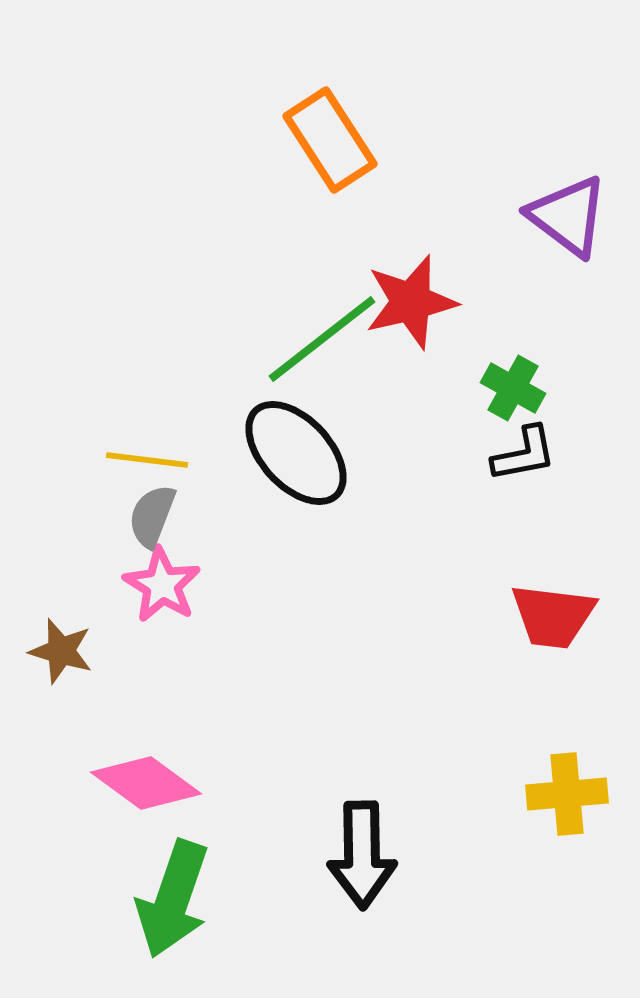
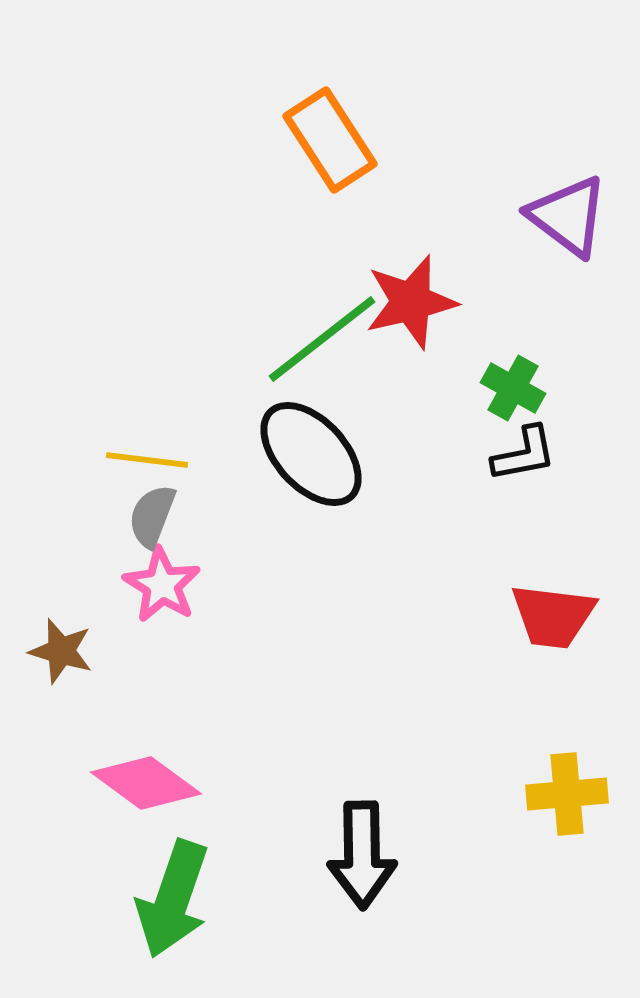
black ellipse: moved 15 px right, 1 px down
